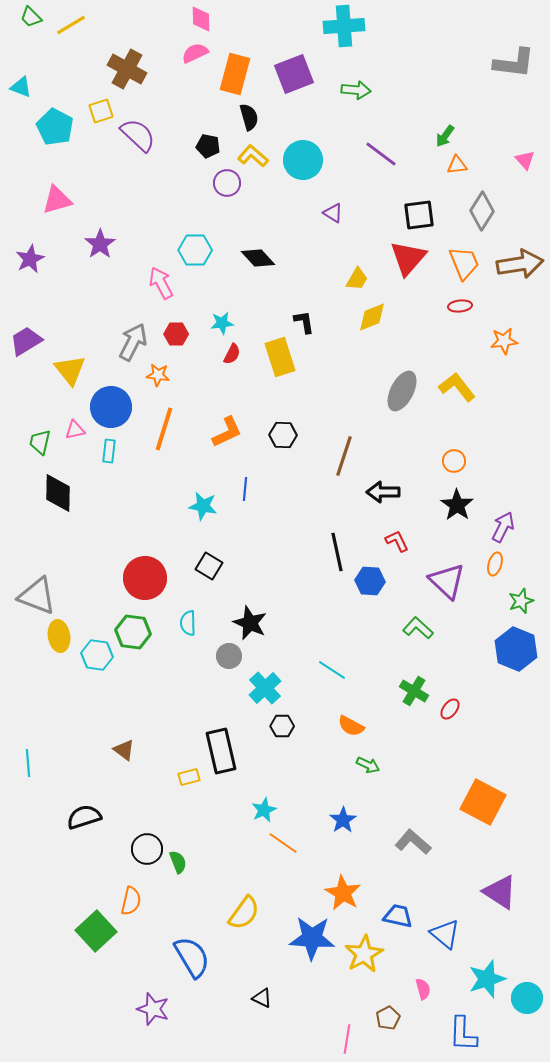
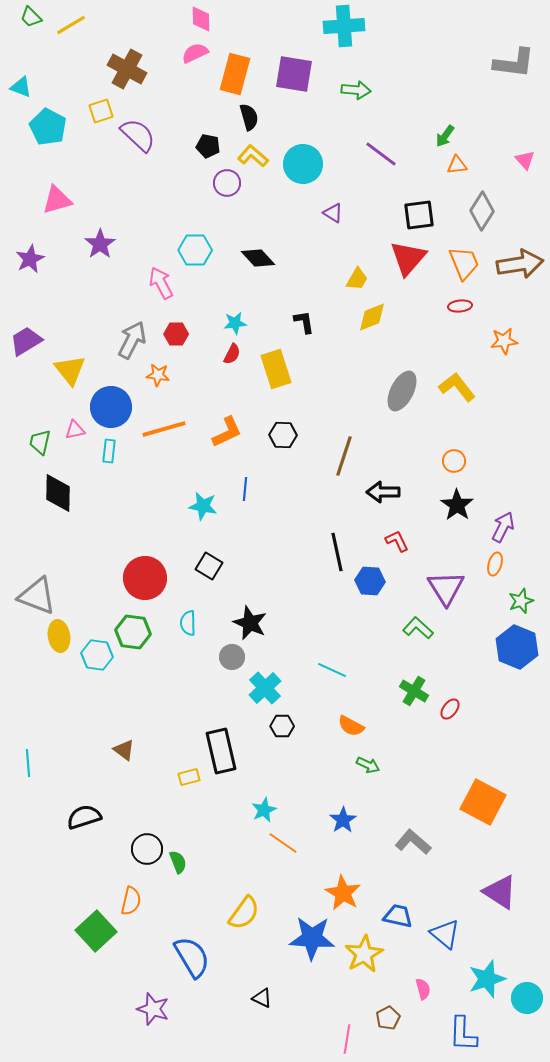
purple square at (294, 74): rotated 30 degrees clockwise
cyan pentagon at (55, 127): moved 7 px left
cyan circle at (303, 160): moved 4 px down
cyan star at (222, 323): moved 13 px right
gray arrow at (133, 342): moved 1 px left, 2 px up
yellow rectangle at (280, 357): moved 4 px left, 12 px down
orange line at (164, 429): rotated 57 degrees clockwise
purple triangle at (447, 581): moved 1 px left, 7 px down; rotated 15 degrees clockwise
blue hexagon at (516, 649): moved 1 px right, 2 px up
gray circle at (229, 656): moved 3 px right, 1 px down
cyan line at (332, 670): rotated 8 degrees counterclockwise
